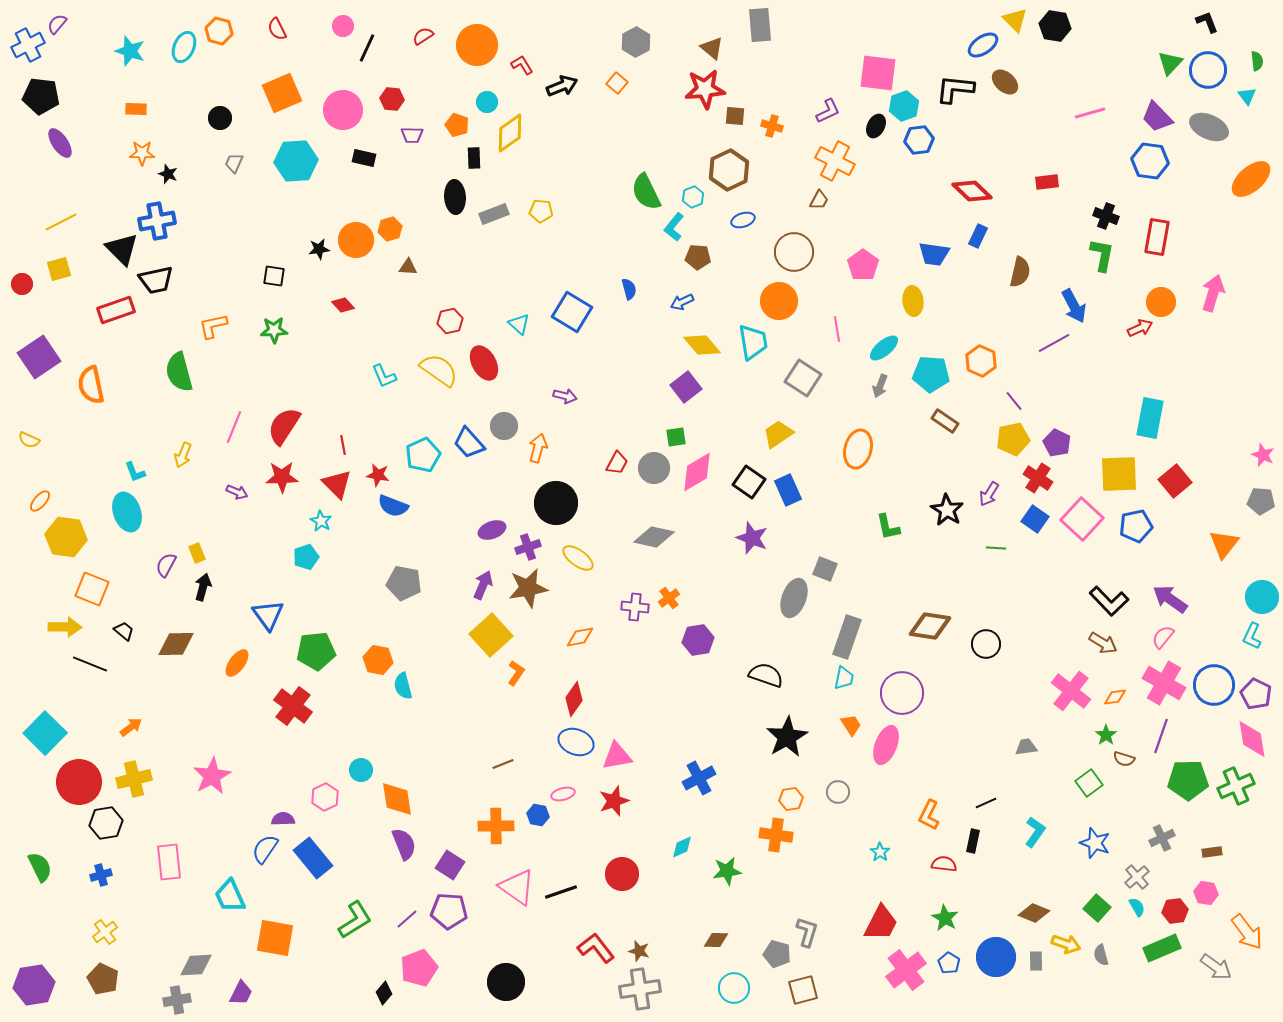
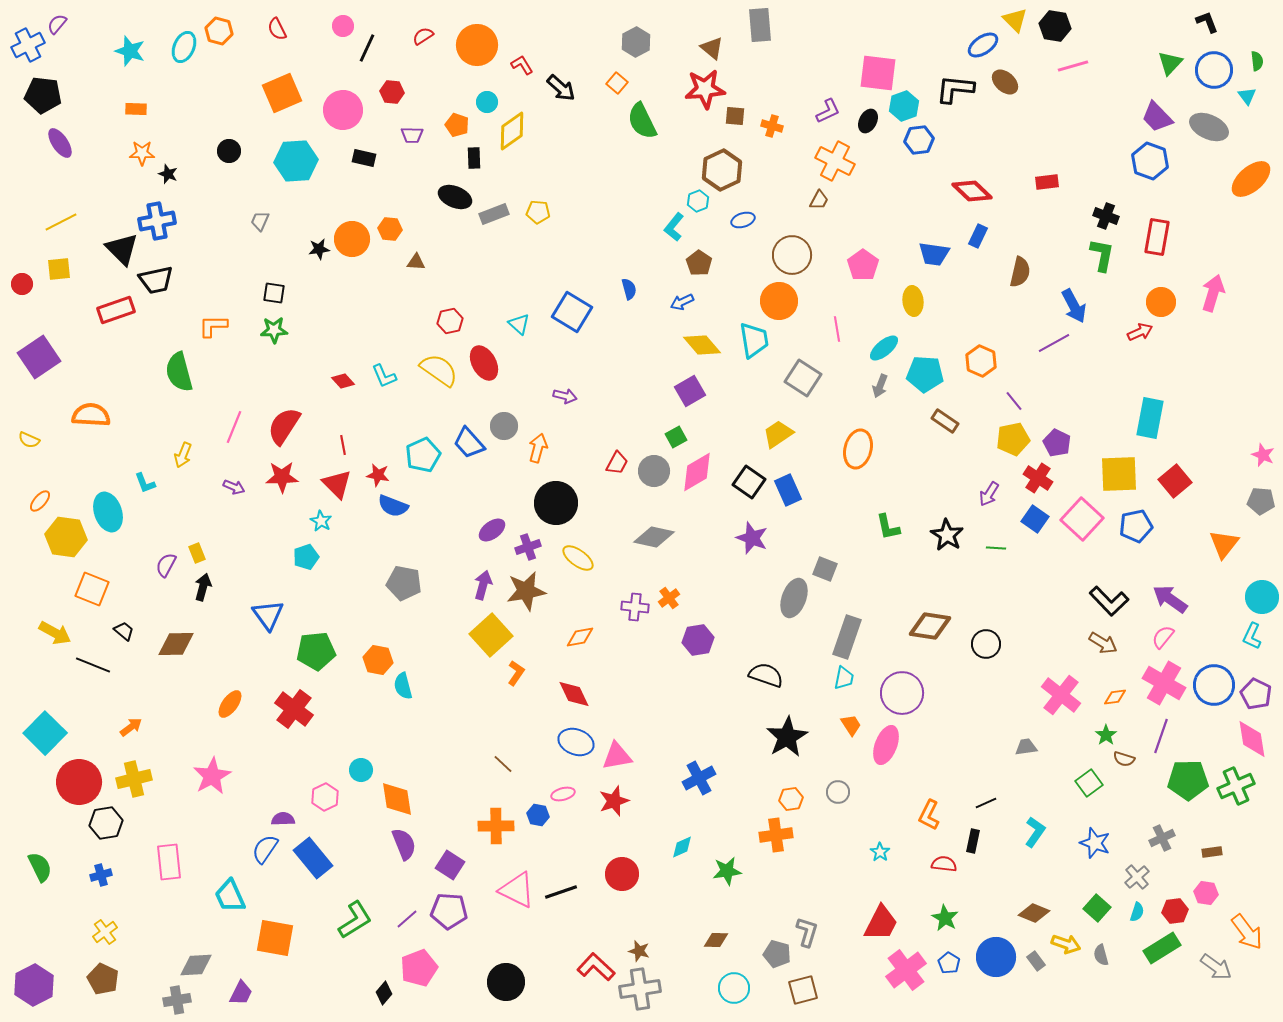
blue circle at (1208, 70): moved 6 px right
black arrow at (562, 86): moved 1 px left, 2 px down; rotated 64 degrees clockwise
black pentagon at (41, 96): moved 2 px right, 1 px up
red hexagon at (392, 99): moved 7 px up
pink line at (1090, 113): moved 17 px left, 47 px up
black circle at (220, 118): moved 9 px right, 33 px down
black ellipse at (876, 126): moved 8 px left, 5 px up
yellow diamond at (510, 133): moved 2 px right, 2 px up
blue hexagon at (1150, 161): rotated 12 degrees clockwise
gray trapezoid at (234, 163): moved 26 px right, 58 px down
brown hexagon at (729, 170): moved 7 px left
green semicircle at (646, 192): moved 4 px left, 71 px up
black ellipse at (455, 197): rotated 64 degrees counterclockwise
cyan hexagon at (693, 197): moved 5 px right, 4 px down
yellow pentagon at (541, 211): moved 3 px left, 1 px down
orange hexagon at (390, 229): rotated 20 degrees clockwise
orange circle at (356, 240): moved 4 px left, 1 px up
brown circle at (794, 252): moved 2 px left, 3 px down
brown pentagon at (698, 257): moved 1 px right, 6 px down; rotated 30 degrees clockwise
brown triangle at (408, 267): moved 8 px right, 5 px up
yellow square at (59, 269): rotated 10 degrees clockwise
black square at (274, 276): moved 17 px down
red diamond at (343, 305): moved 76 px down
orange L-shape at (213, 326): rotated 12 degrees clockwise
red arrow at (1140, 328): moved 4 px down
cyan trapezoid at (753, 342): moved 1 px right, 2 px up
cyan pentagon at (931, 374): moved 6 px left
orange semicircle at (91, 385): moved 30 px down; rotated 105 degrees clockwise
purple square at (686, 387): moved 4 px right, 4 px down; rotated 8 degrees clockwise
green square at (676, 437): rotated 20 degrees counterclockwise
gray circle at (654, 468): moved 3 px down
cyan L-shape at (135, 472): moved 10 px right, 11 px down
purple arrow at (237, 492): moved 3 px left, 5 px up
black star at (947, 510): moved 25 px down
cyan ellipse at (127, 512): moved 19 px left
purple ellipse at (492, 530): rotated 16 degrees counterclockwise
purple arrow at (483, 585): rotated 8 degrees counterclockwise
brown star at (528, 588): moved 2 px left, 3 px down
yellow arrow at (65, 627): moved 10 px left, 6 px down; rotated 28 degrees clockwise
orange ellipse at (237, 663): moved 7 px left, 41 px down
black line at (90, 664): moved 3 px right, 1 px down
pink cross at (1071, 691): moved 10 px left, 4 px down
red diamond at (574, 699): moved 5 px up; rotated 60 degrees counterclockwise
red cross at (293, 706): moved 1 px right, 3 px down
brown line at (503, 764): rotated 65 degrees clockwise
orange cross at (776, 835): rotated 16 degrees counterclockwise
pink triangle at (517, 887): moved 3 px down; rotated 9 degrees counterclockwise
cyan semicircle at (1137, 907): moved 5 px down; rotated 48 degrees clockwise
red L-shape at (596, 948): moved 19 px down; rotated 9 degrees counterclockwise
green rectangle at (1162, 948): rotated 9 degrees counterclockwise
gray rectangle at (1036, 961): rotated 36 degrees counterclockwise
purple hexagon at (34, 985): rotated 18 degrees counterclockwise
